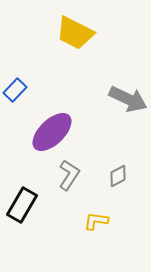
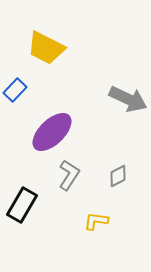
yellow trapezoid: moved 29 px left, 15 px down
